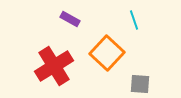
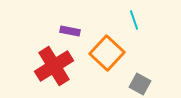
purple rectangle: moved 12 px down; rotated 18 degrees counterclockwise
gray square: rotated 25 degrees clockwise
